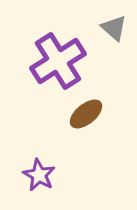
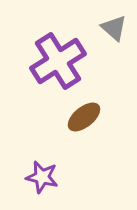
brown ellipse: moved 2 px left, 3 px down
purple star: moved 3 px right, 2 px down; rotated 16 degrees counterclockwise
